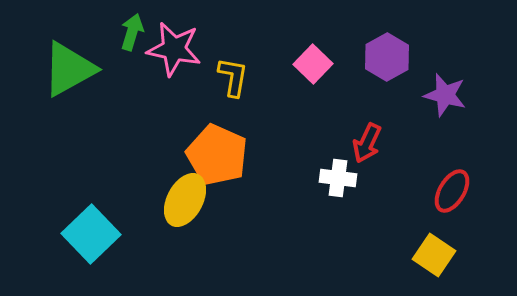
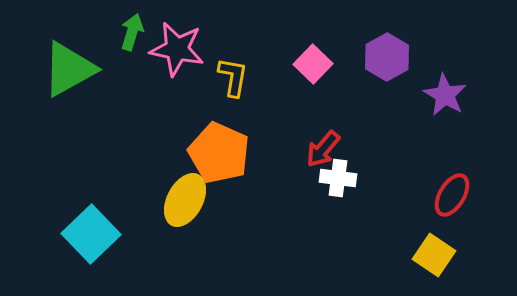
pink star: moved 3 px right
purple star: rotated 15 degrees clockwise
red arrow: moved 44 px left, 6 px down; rotated 15 degrees clockwise
orange pentagon: moved 2 px right, 2 px up
red ellipse: moved 4 px down
